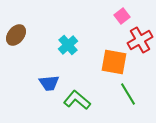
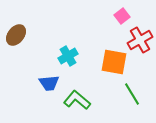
cyan cross: moved 11 px down; rotated 12 degrees clockwise
green line: moved 4 px right
